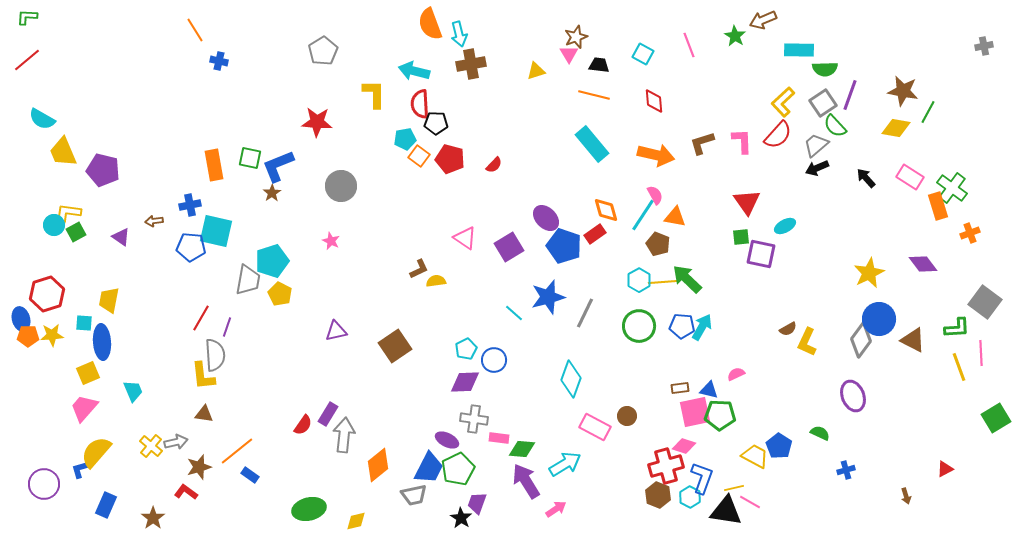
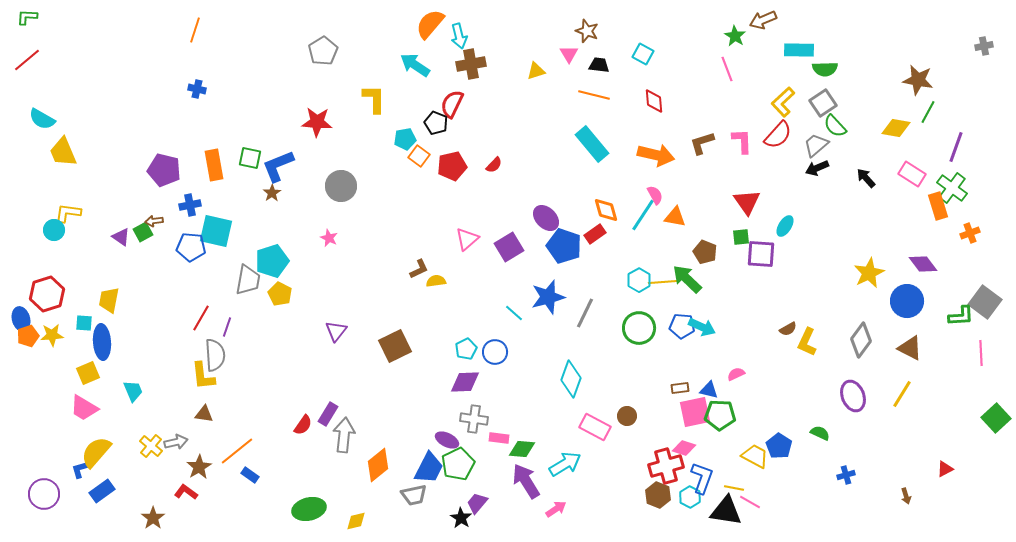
orange semicircle at (430, 24): rotated 60 degrees clockwise
orange line at (195, 30): rotated 50 degrees clockwise
cyan arrow at (459, 34): moved 2 px down
brown star at (576, 37): moved 11 px right, 6 px up; rotated 30 degrees counterclockwise
pink line at (689, 45): moved 38 px right, 24 px down
blue cross at (219, 61): moved 22 px left, 28 px down
cyan arrow at (414, 71): moved 1 px right, 6 px up; rotated 20 degrees clockwise
brown star at (903, 91): moved 15 px right, 11 px up
yellow L-shape at (374, 94): moved 5 px down
purple line at (850, 95): moved 106 px right, 52 px down
red semicircle at (420, 104): moved 32 px right; rotated 28 degrees clockwise
black pentagon at (436, 123): rotated 20 degrees clockwise
red pentagon at (450, 159): moved 2 px right, 7 px down; rotated 28 degrees counterclockwise
purple pentagon at (103, 170): moved 61 px right
pink rectangle at (910, 177): moved 2 px right, 3 px up
cyan circle at (54, 225): moved 5 px down
cyan ellipse at (785, 226): rotated 30 degrees counterclockwise
green square at (76, 232): moved 67 px right
pink triangle at (465, 238): moved 2 px right, 1 px down; rotated 45 degrees clockwise
pink star at (331, 241): moved 2 px left, 3 px up
brown pentagon at (658, 244): moved 47 px right, 8 px down
purple square at (761, 254): rotated 8 degrees counterclockwise
blue circle at (879, 319): moved 28 px right, 18 px up
green circle at (639, 326): moved 2 px down
cyan arrow at (702, 327): rotated 84 degrees clockwise
green L-shape at (957, 328): moved 4 px right, 12 px up
purple triangle at (336, 331): rotated 40 degrees counterclockwise
orange pentagon at (28, 336): rotated 20 degrees counterclockwise
brown triangle at (913, 340): moved 3 px left, 8 px down
brown square at (395, 346): rotated 8 degrees clockwise
blue circle at (494, 360): moved 1 px right, 8 px up
yellow line at (959, 367): moved 57 px left, 27 px down; rotated 52 degrees clockwise
pink trapezoid at (84, 408): rotated 100 degrees counterclockwise
green square at (996, 418): rotated 12 degrees counterclockwise
pink diamond at (684, 446): moved 2 px down
brown star at (199, 467): rotated 15 degrees counterclockwise
green pentagon at (458, 469): moved 5 px up
blue cross at (846, 470): moved 5 px down
purple circle at (44, 484): moved 10 px down
yellow line at (734, 488): rotated 24 degrees clockwise
purple trapezoid at (477, 503): rotated 20 degrees clockwise
blue rectangle at (106, 505): moved 4 px left, 14 px up; rotated 30 degrees clockwise
